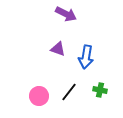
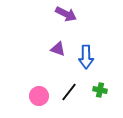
blue arrow: rotated 10 degrees counterclockwise
